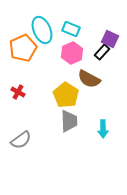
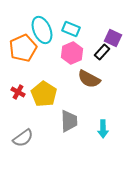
purple square: moved 3 px right, 1 px up
yellow pentagon: moved 22 px left, 1 px up
gray semicircle: moved 2 px right, 2 px up
